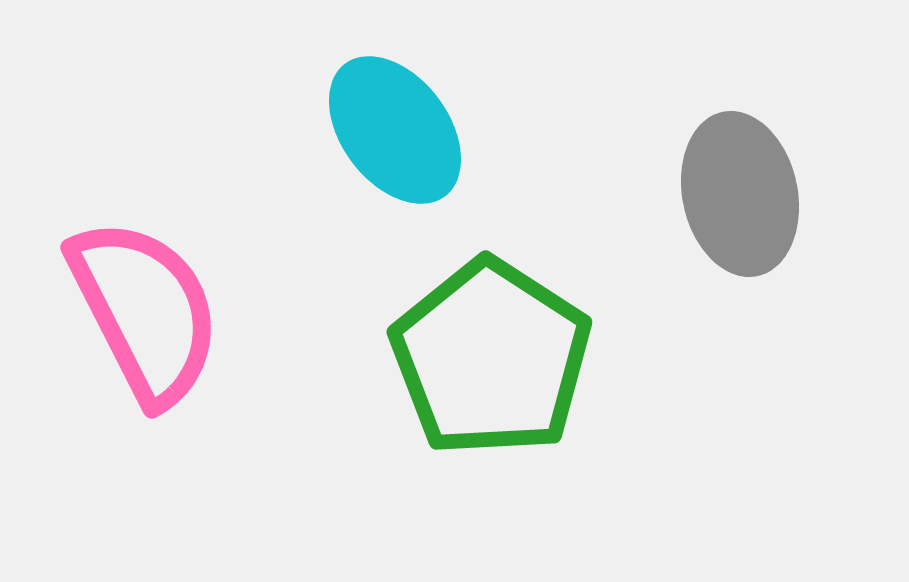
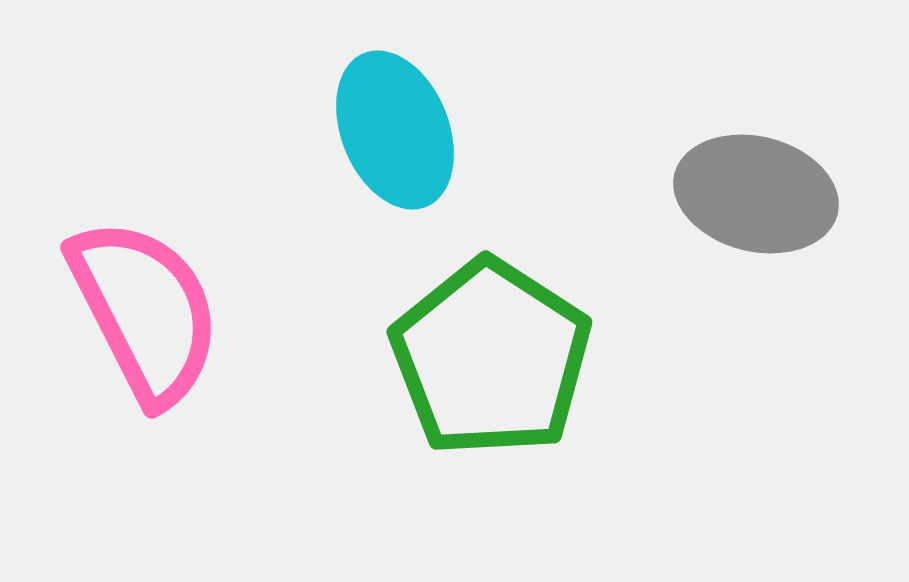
cyan ellipse: rotated 15 degrees clockwise
gray ellipse: moved 16 px right; rotated 64 degrees counterclockwise
